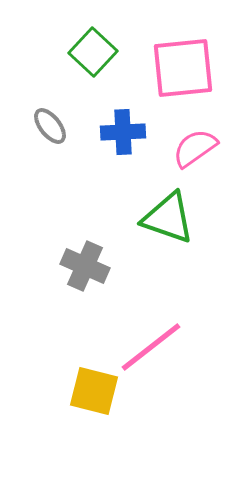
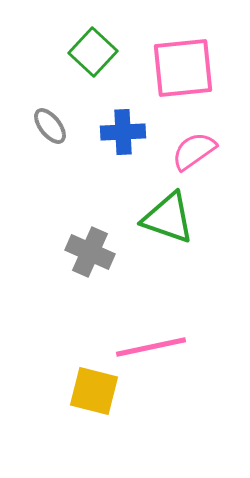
pink semicircle: moved 1 px left, 3 px down
gray cross: moved 5 px right, 14 px up
pink line: rotated 26 degrees clockwise
